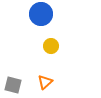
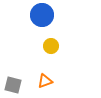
blue circle: moved 1 px right, 1 px down
orange triangle: moved 1 px up; rotated 21 degrees clockwise
